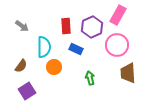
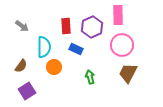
pink rectangle: rotated 30 degrees counterclockwise
pink circle: moved 5 px right
brown trapezoid: rotated 30 degrees clockwise
green arrow: moved 1 px up
